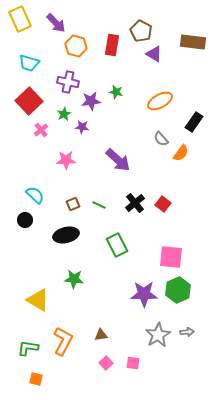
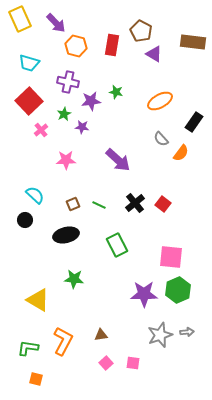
gray star at (158, 335): moved 2 px right; rotated 10 degrees clockwise
